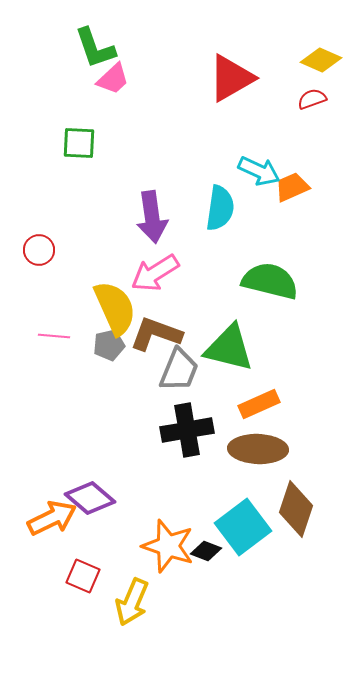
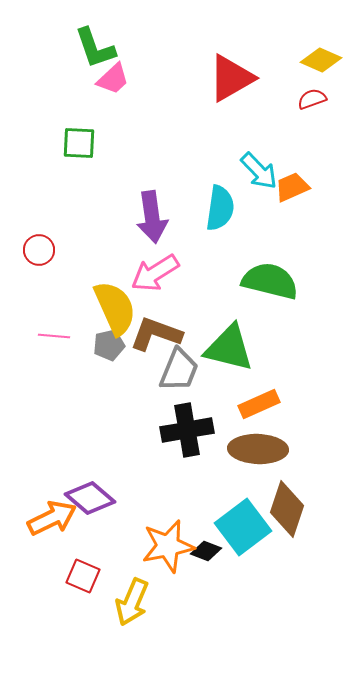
cyan arrow: rotated 21 degrees clockwise
brown diamond: moved 9 px left
orange star: rotated 30 degrees counterclockwise
